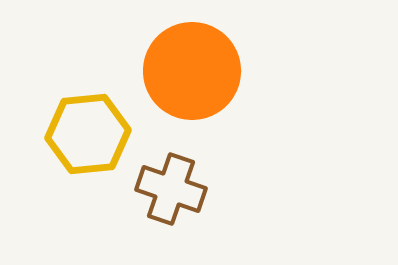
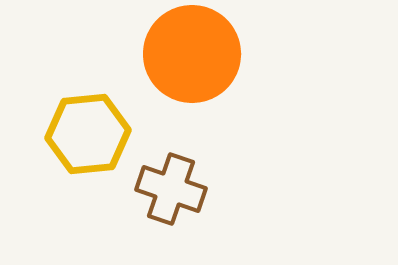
orange circle: moved 17 px up
